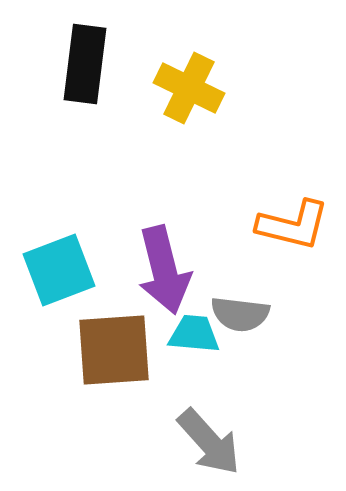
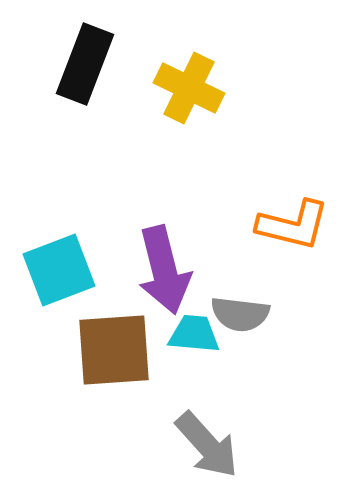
black rectangle: rotated 14 degrees clockwise
gray arrow: moved 2 px left, 3 px down
